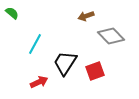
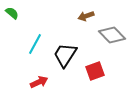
gray diamond: moved 1 px right, 1 px up
black trapezoid: moved 8 px up
